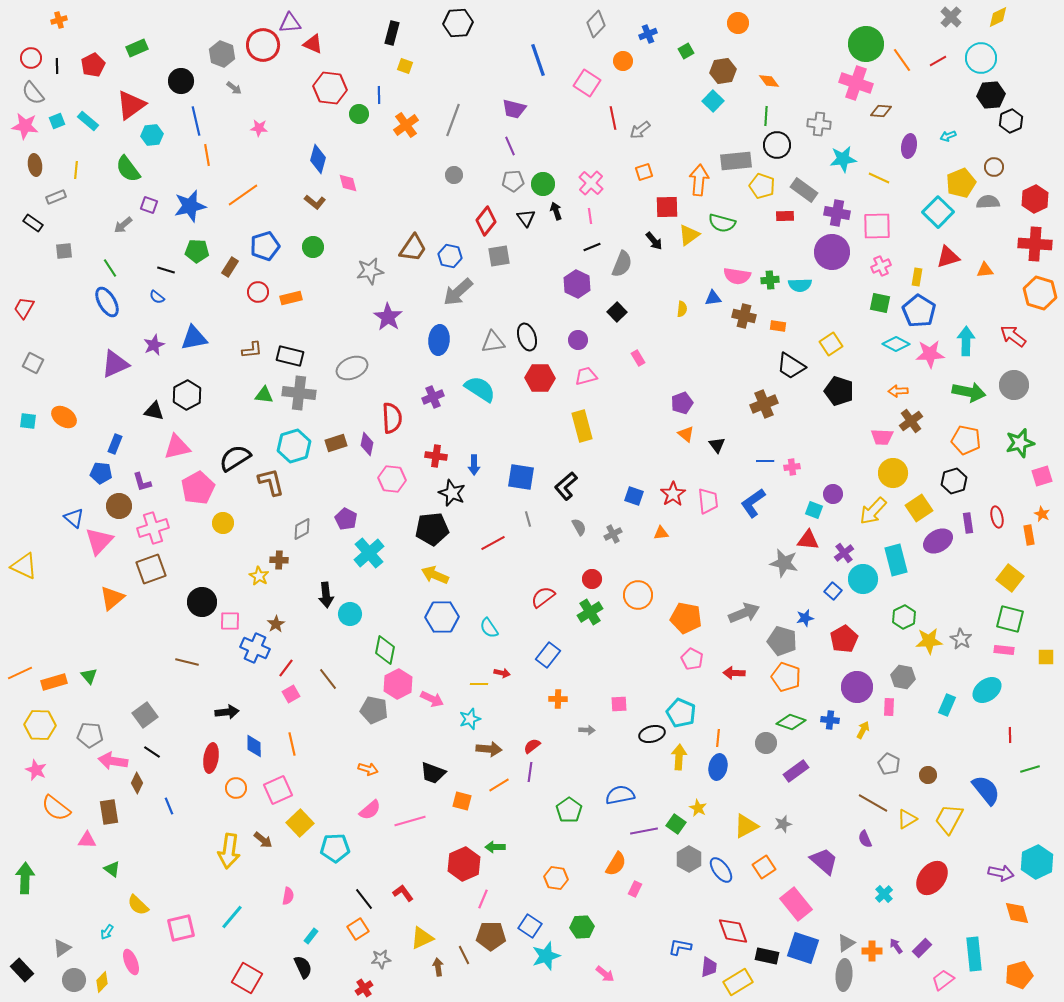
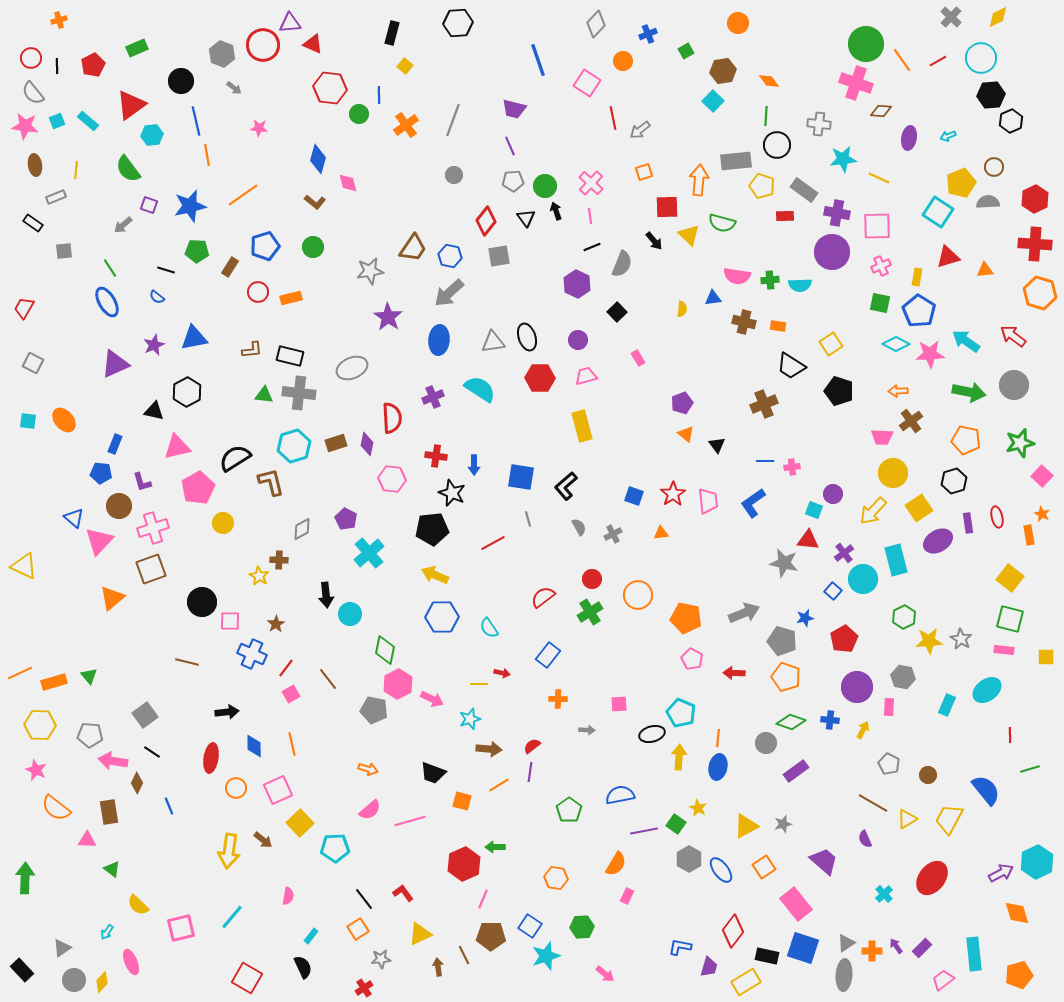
yellow square at (405, 66): rotated 21 degrees clockwise
purple ellipse at (909, 146): moved 8 px up
green circle at (543, 184): moved 2 px right, 2 px down
cyan square at (938, 212): rotated 12 degrees counterclockwise
yellow triangle at (689, 235): rotated 40 degrees counterclockwise
gray arrow at (458, 292): moved 9 px left, 1 px down
brown cross at (744, 316): moved 6 px down
cyan arrow at (966, 341): rotated 56 degrees counterclockwise
black hexagon at (187, 395): moved 3 px up
orange ellipse at (64, 417): moved 3 px down; rotated 15 degrees clockwise
pink square at (1042, 476): rotated 30 degrees counterclockwise
blue cross at (255, 648): moved 3 px left, 6 px down
purple arrow at (1001, 873): rotated 40 degrees counterclockwise
pink rectangle at (635, 889): moved 8 px left, 7 px down
red diamond at (733, 931): rotated 56 degrees clockwise
yellow triangle at (422, 938): moved 2 px left, 4 px up
purple trapezoid at (709, 967): rotated 10 degrees clockwise
yellow rectangle at (738, 982): moved 8 px right
